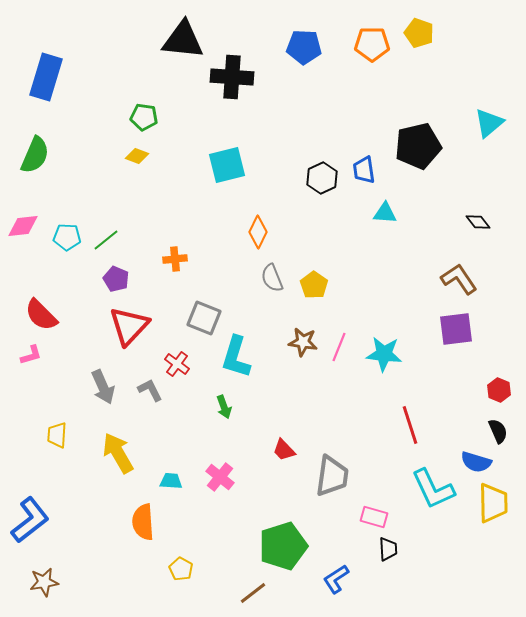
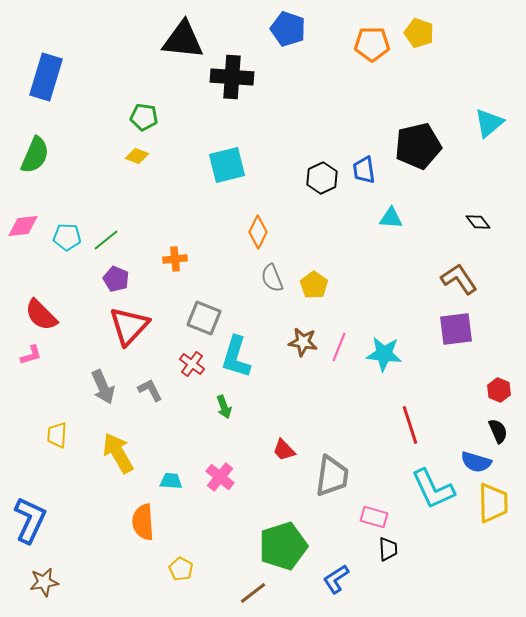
blue pentagon at (304, 47): moved 16 px left, 18 px up; rotated 16 degrees clockwise
cyan triangle at (385, 213): moved 6 px right, 5 px down
red cross at (177, 364): moved 15 px right
blue L-shape at (30, 520): rotated 27 degrees counterclockwise
